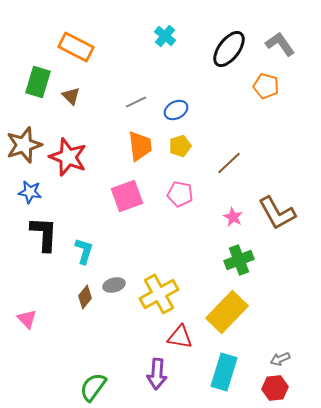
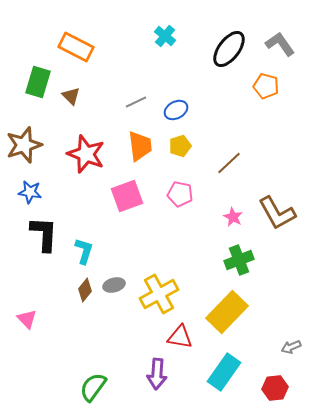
red star: moved 18 px right, 3 px up
brown diamond: moved 7 px up
gray arrow: moved 11 px right, 12 px up
cyan rectangle: rotated 18 degrees clockwise
